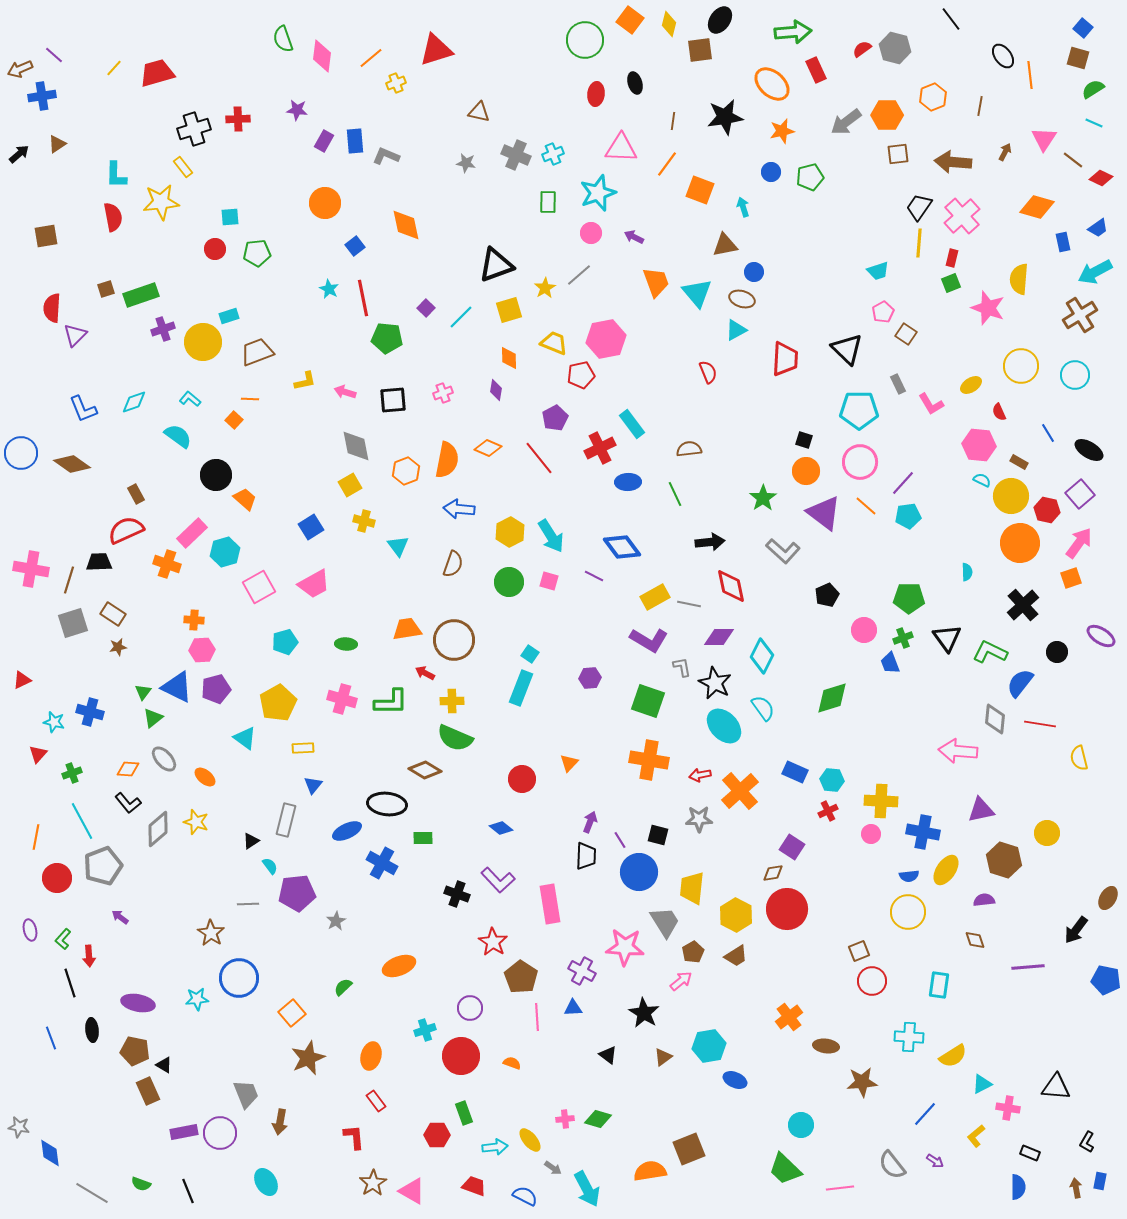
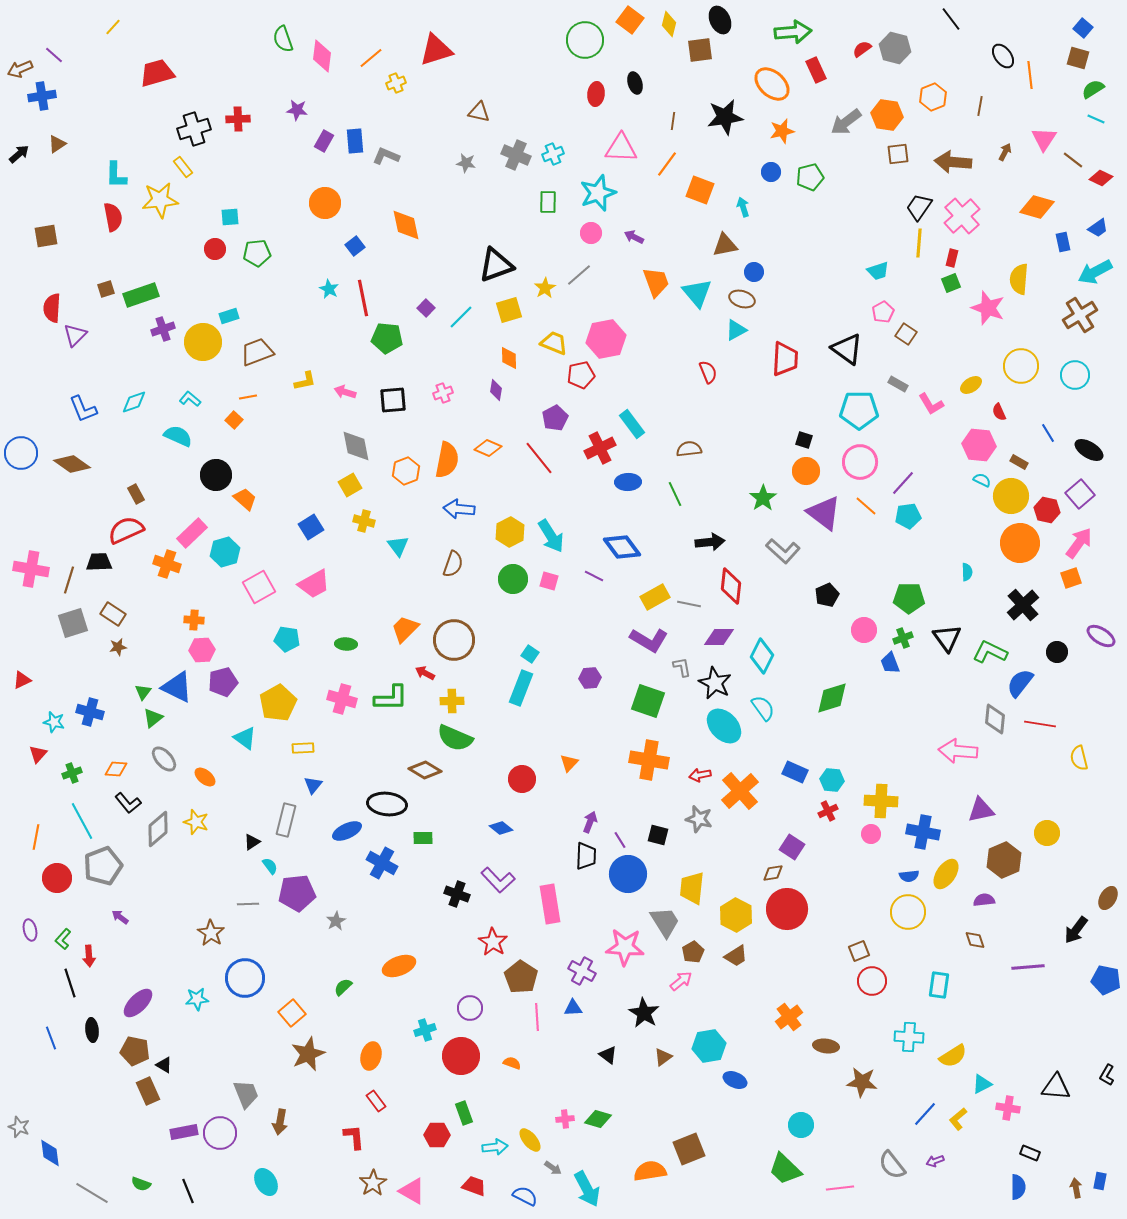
black ellipse at (720, 20): rotated 60 degrees counterclockwise
yellow line at (114, 68): moved 1 px left, 41 px up
orange hexagon at (887, 115): rotated 8 degrees clockwise
cyan line at (1094, 123): moved 2 px right, 4 px up
yellow star at (161, 202): moved 1 px left, 2 px up
black triangle at (847, 349): rotated 8 degrees counterclockwise
gray rectangle at (898, 384): rotated 36 degrees counterclockwise
orange line at (250, 399): moved 2 px left, 2 px up; rotated 12 degrees counterclockwise
cyan semicircle at (178, 436): rotated 12 degrees counterclockwise
green circle at (509, 582): moved 4 px right, 3 px up
red diamond at (731, 586): rotated 18 degrees clockwise
orange trapezoid at (407, 629): moved 2 px left; rotated 36 degrees counterclockwise
cyan pentagon at (285, 642): moved 2 px right, 3 px up; rotated 25 degrees clockwise
purple pentagon at (216, 689): moved 7 px right, 7 px up
green L-shape at (391, 702): moved 4 px up
orange diamond at (128, 769): moved 12 px left
gray star at (699, 819): rotated 16 degrees clockwise
black triangle at (251, 841): moved 1 px right, 1 px down
brown hexagon at (1004, 860): rotated 20 degrees clockwise
yellow ellipse at (946, 870): moved 4 px down
blue circle at (639, 872): moved 11 px left, 2 px down
blue circle at (239, 978): moved 6 px right
purple ellipse at (138, 1003): rotated 56 degrees counterclockwise
brown star at (308, 1058): moved 4 px up
brown star at (862, 1082): rotated 12 degrees clockwise
gray star at (19, 1127): rotated 10 degrees clockwise
yellow L-shape at (976, 1136): moved 18 px left, 17 px up
black L-shape at (1087, 1142): moved 20 px right, 67 px up
purple arrow at (935, 1161): rotated 126 degrees clockwise
